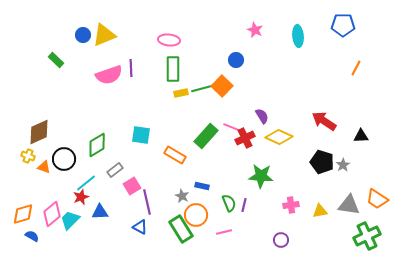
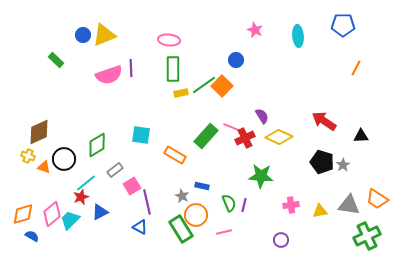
green line at (204, 88): moved 3 px up; rotated 20 degrees counterclockwise
blue triangle at (100, 212): rotated 24 degrees counterclockwise
